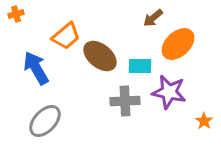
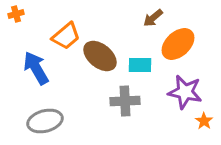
cyan rectangle: moved 1 px up
purple star: moved 16 px right
gray ellipse: rotated 32 degrees clockwise
